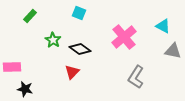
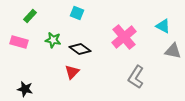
cyan square: moved 2 px left
green star: rotated 21 degrees counterclockwise
pink rectangle: moved 7 px right, 25 px up; rotated 18 degrees clockwise
